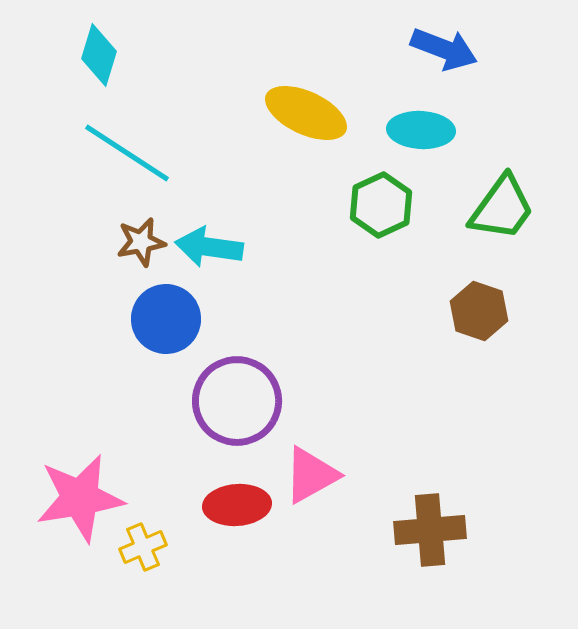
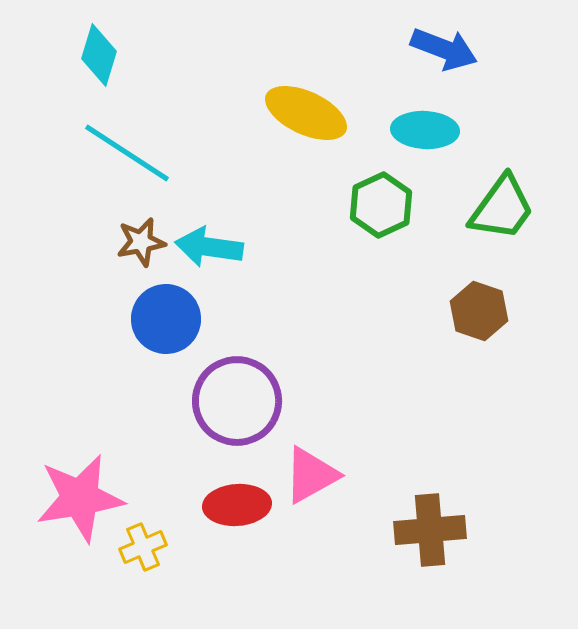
cyan ellipse: moved 4 px right
